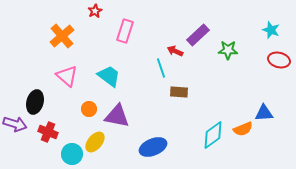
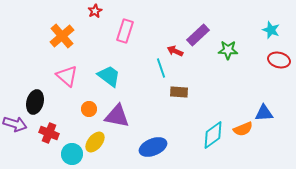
red cross: moved 1 px right, 1 px down
